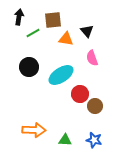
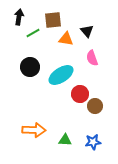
black circle: moved 1 px right
blue star: moved 1 px left, 2 px down; rotated 21 degrees counterclockwise
